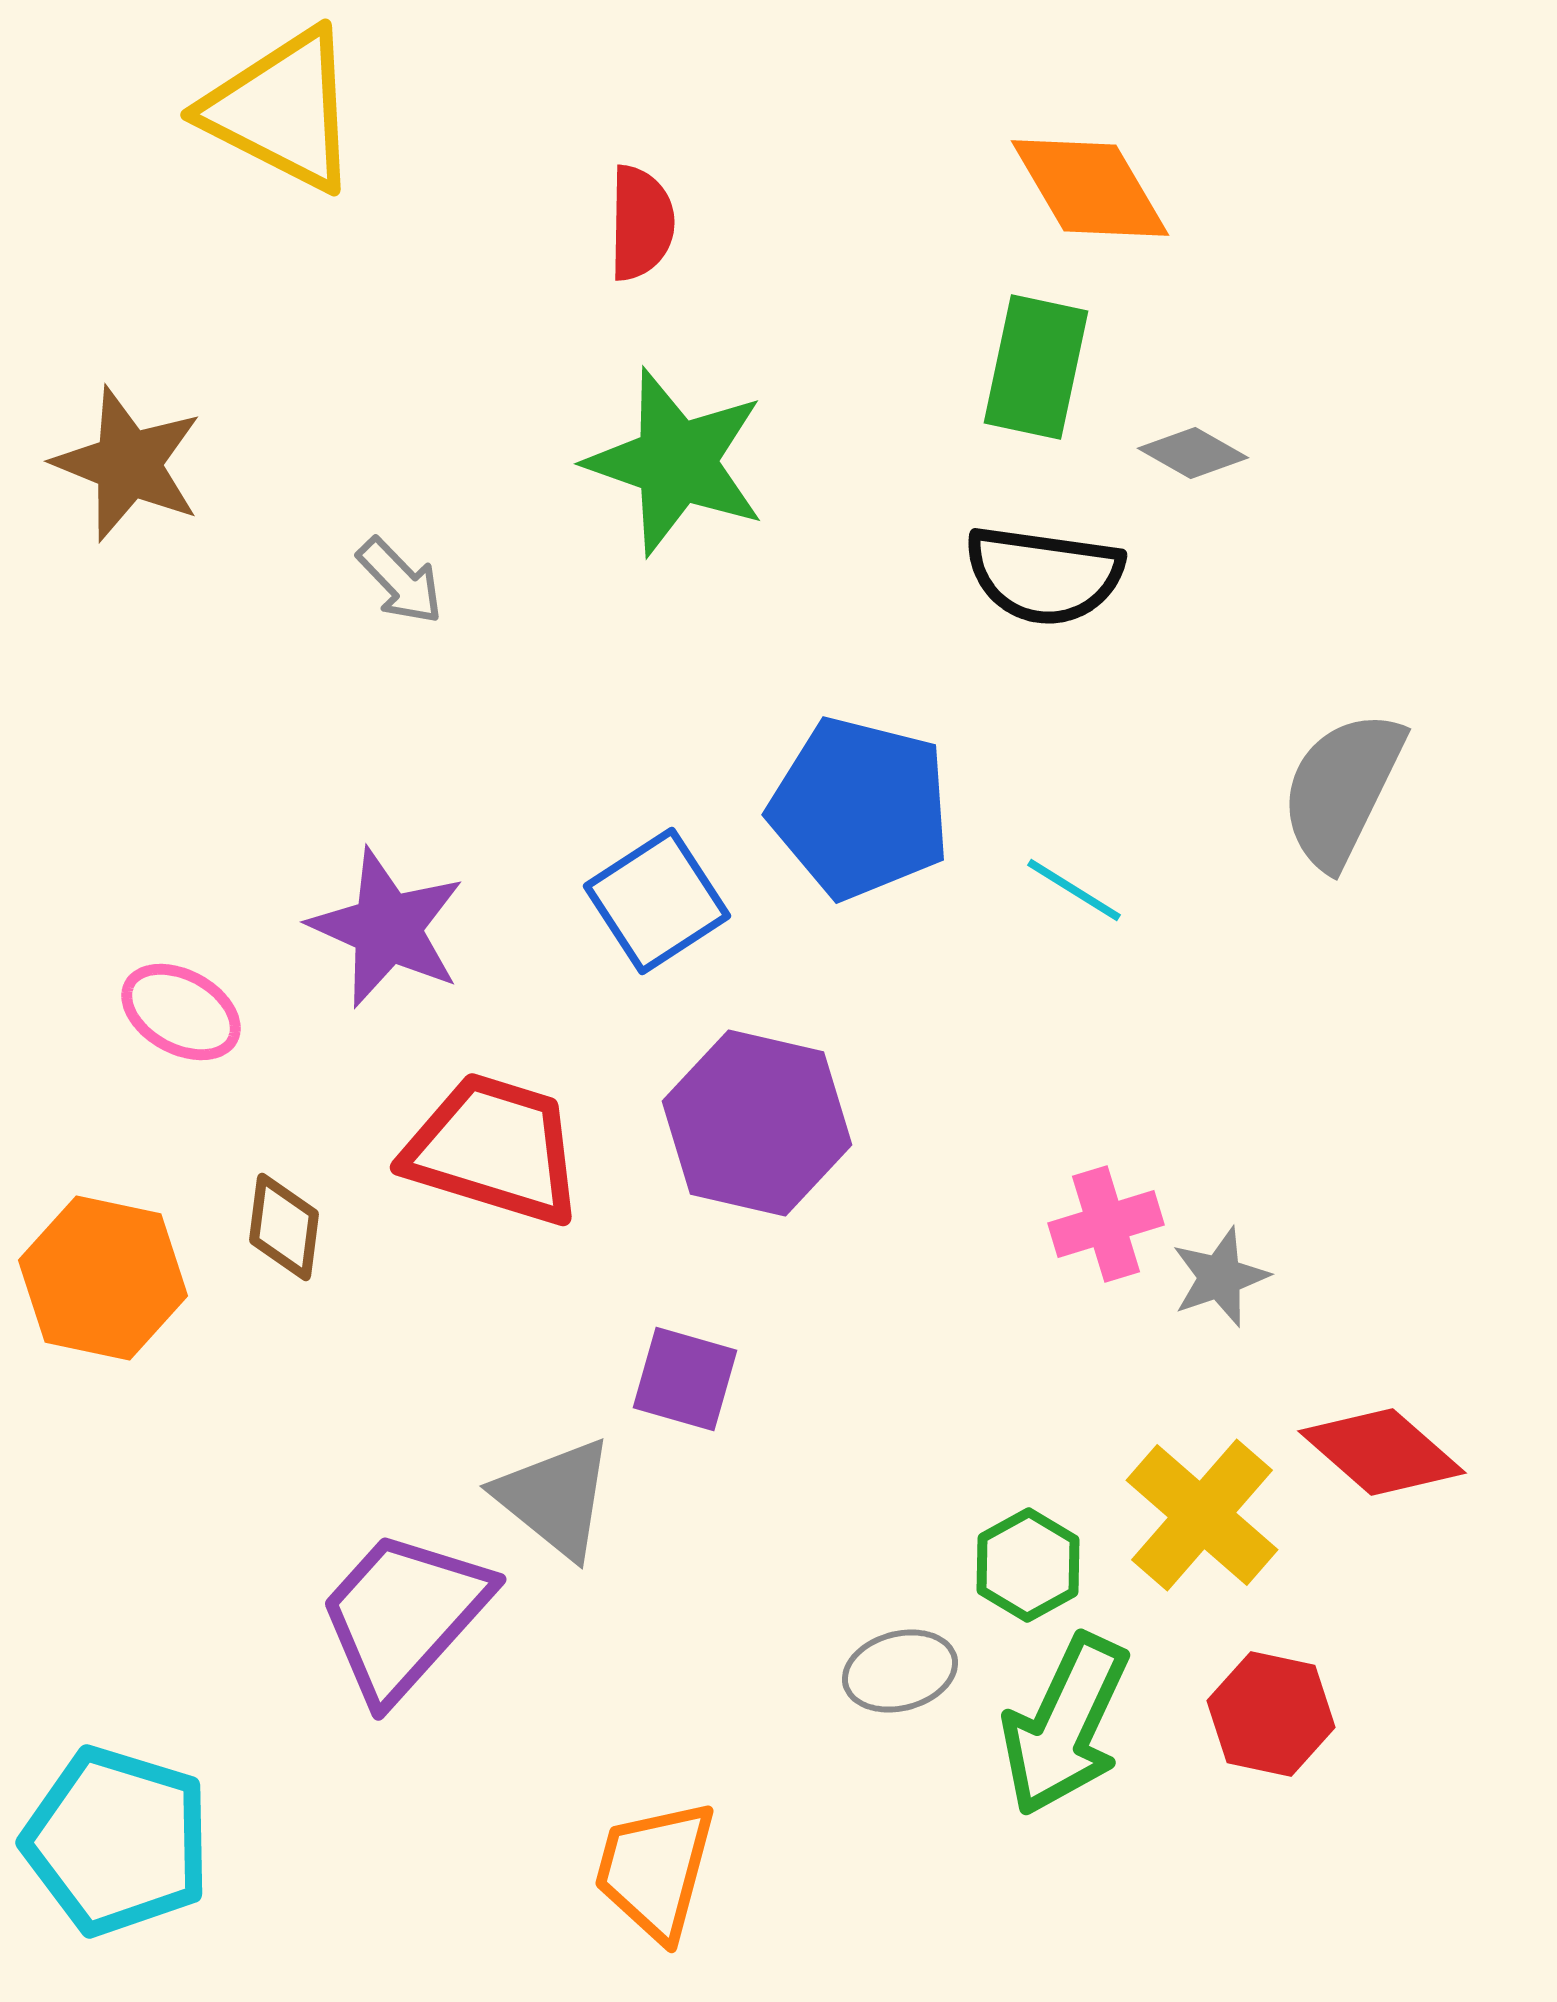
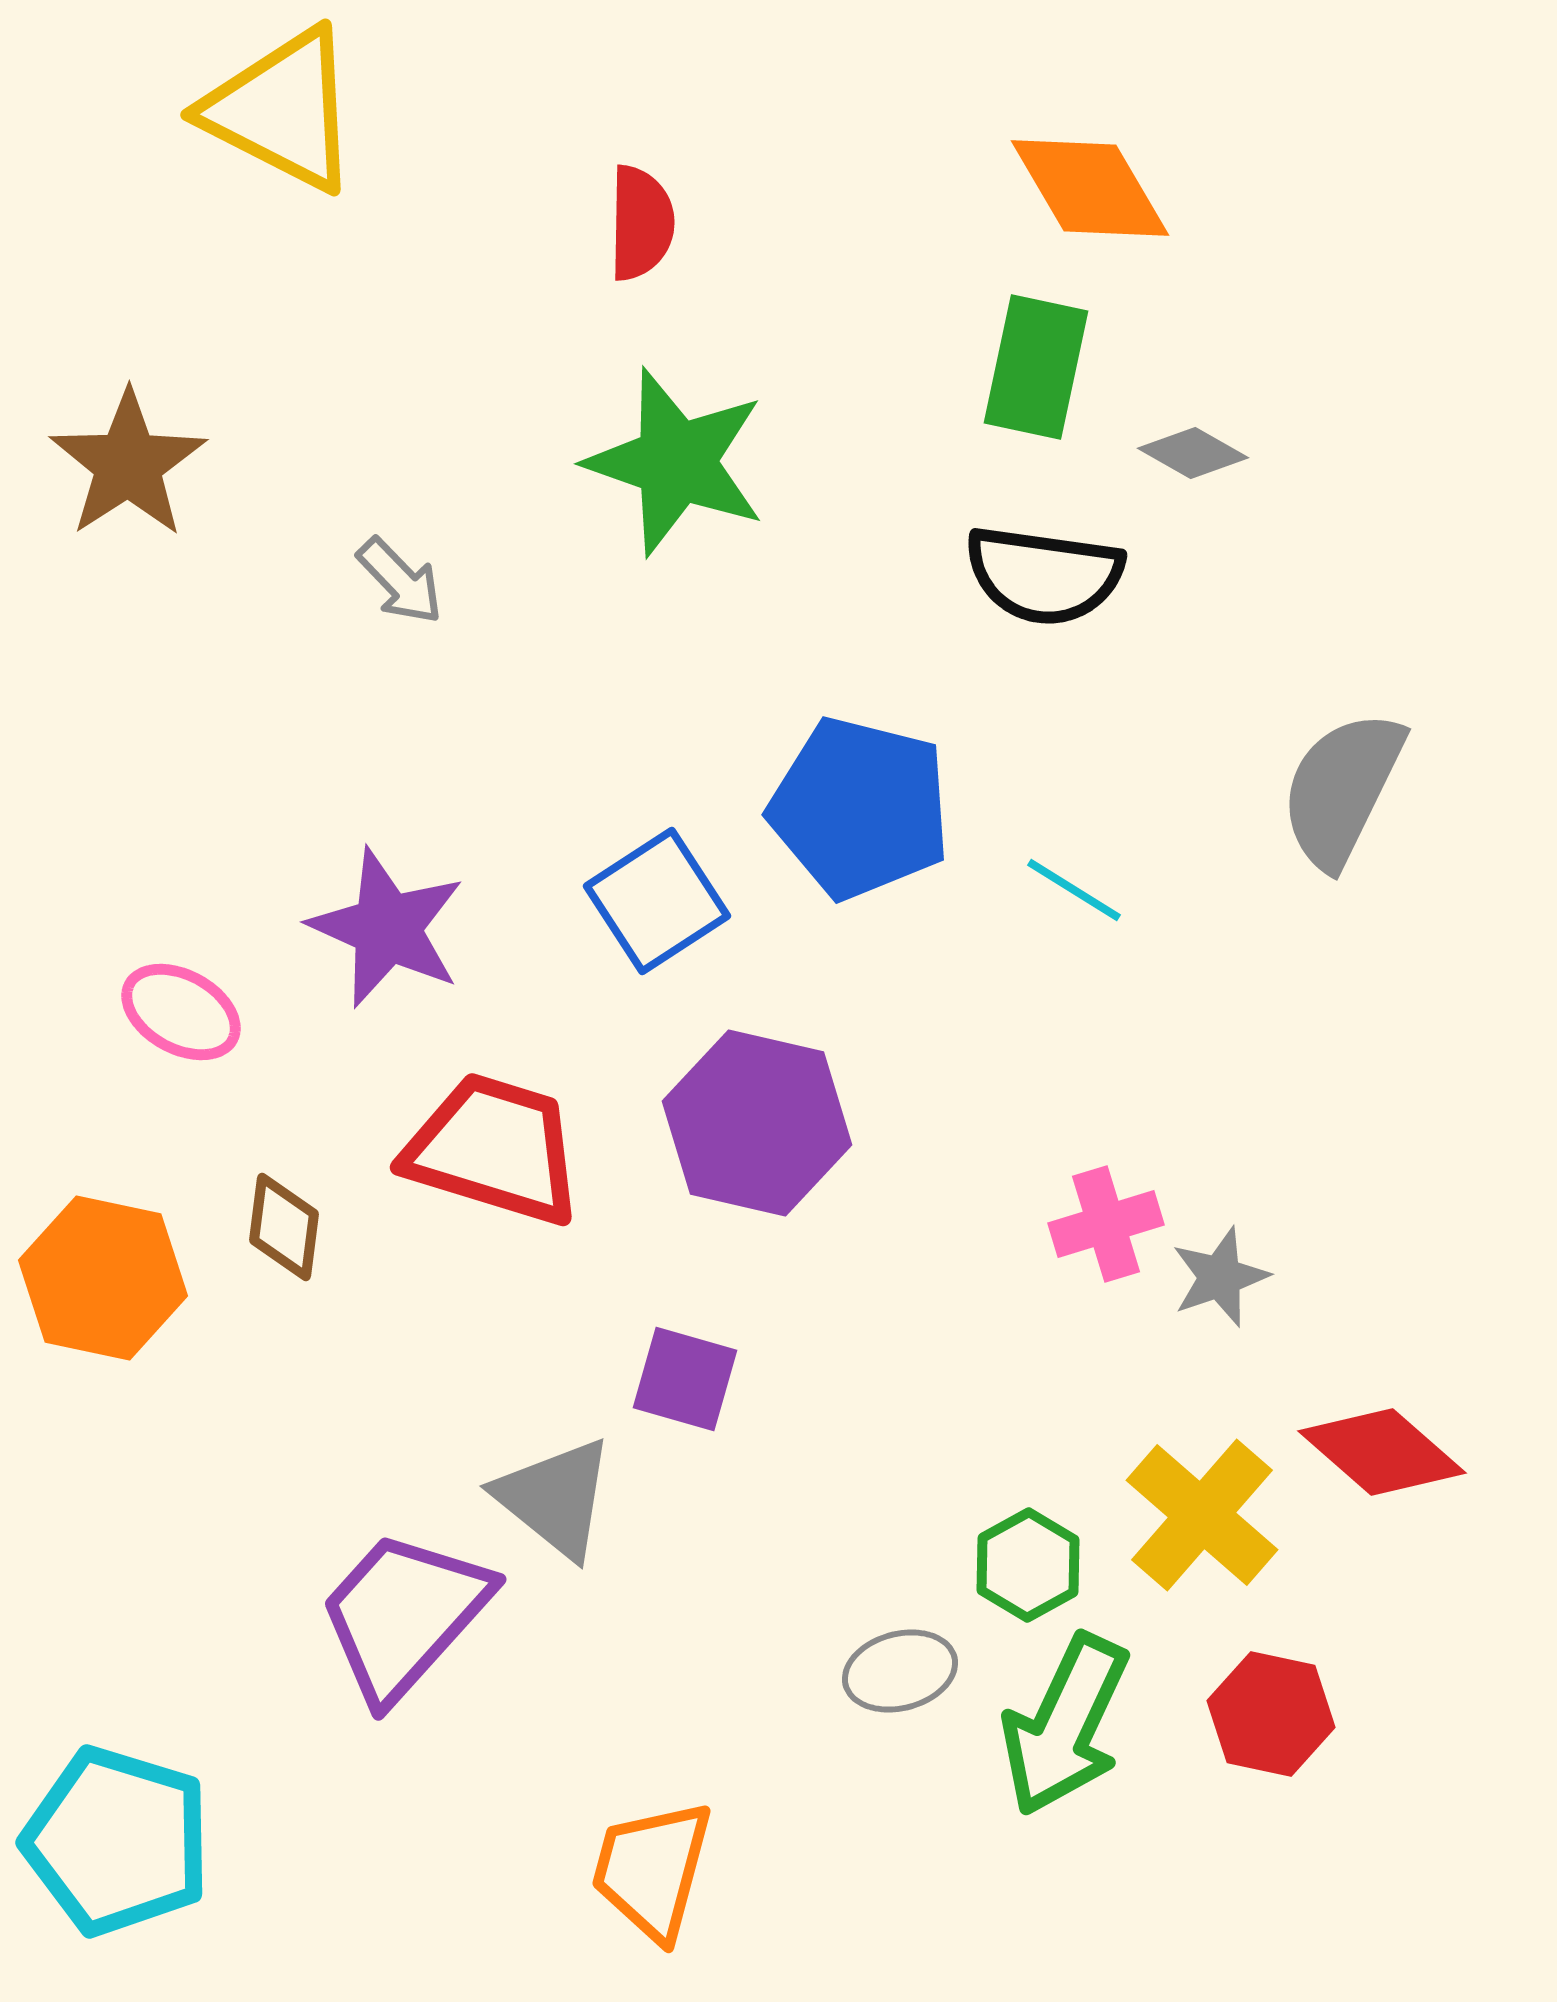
brown star: rotated 17 degrees clockwise
orange trapezoid: moved 3 px left
